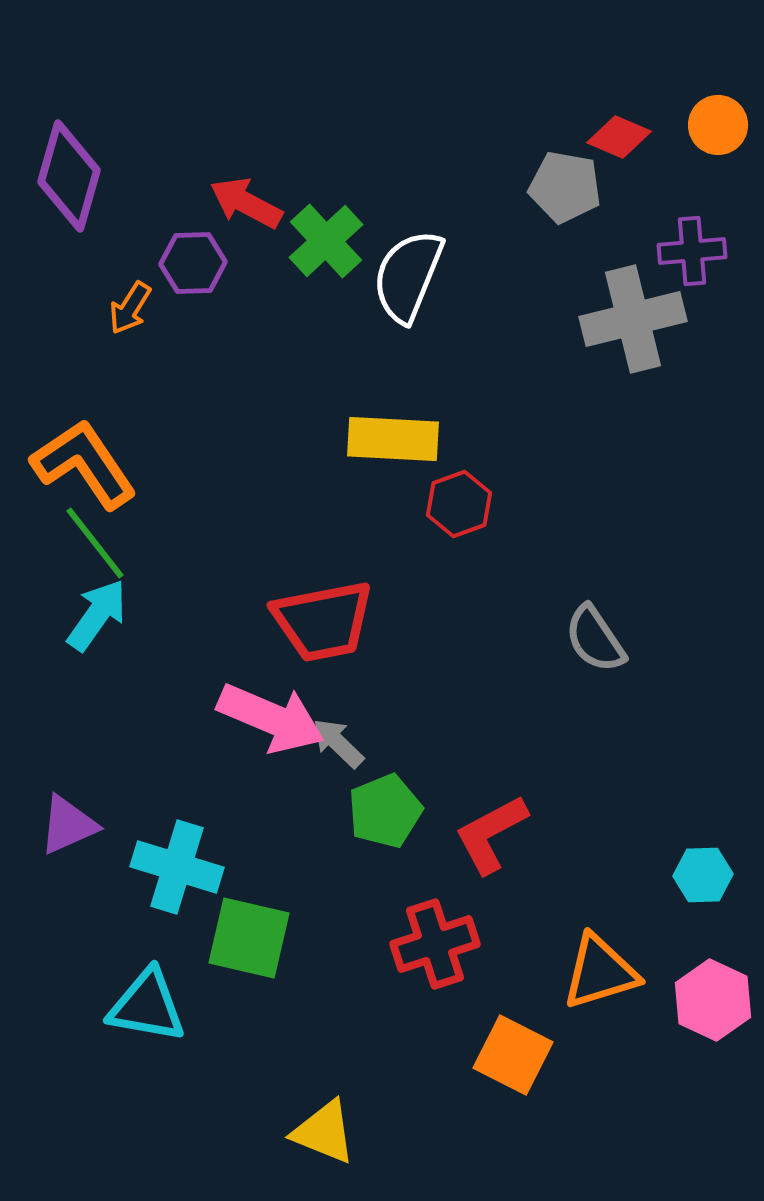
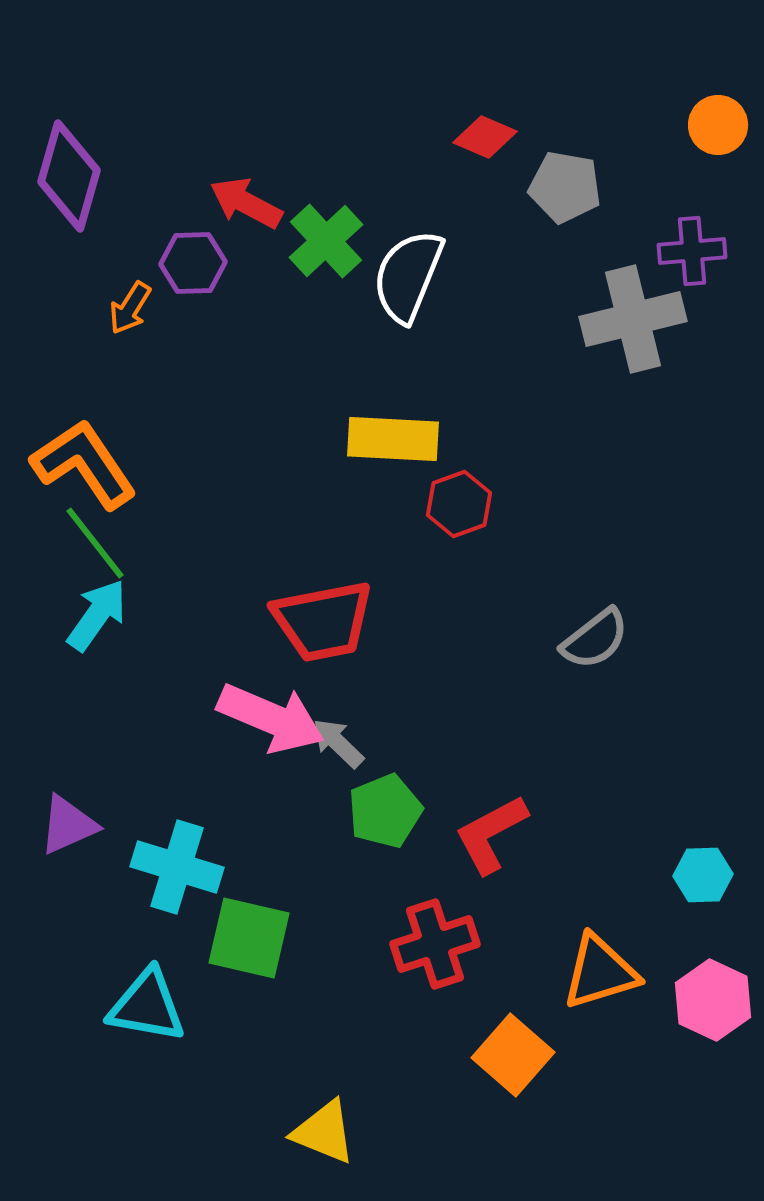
red diamond: moved 134 px left
gray semicircle: rotated 94 degrees counterclockwise
orange square: rotated 14 degrees clockwise
